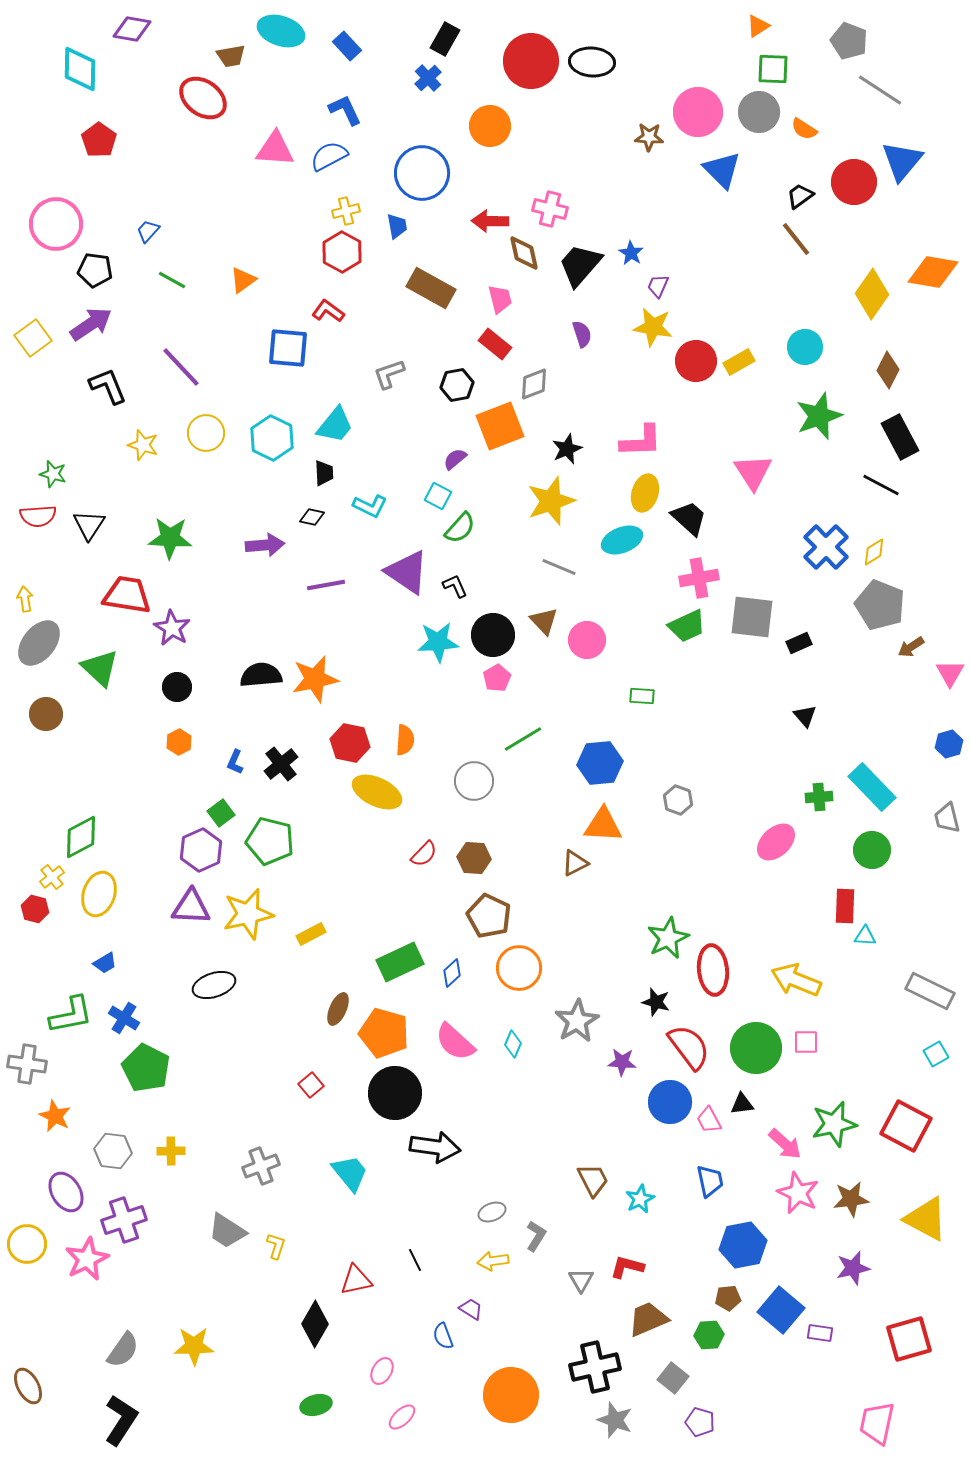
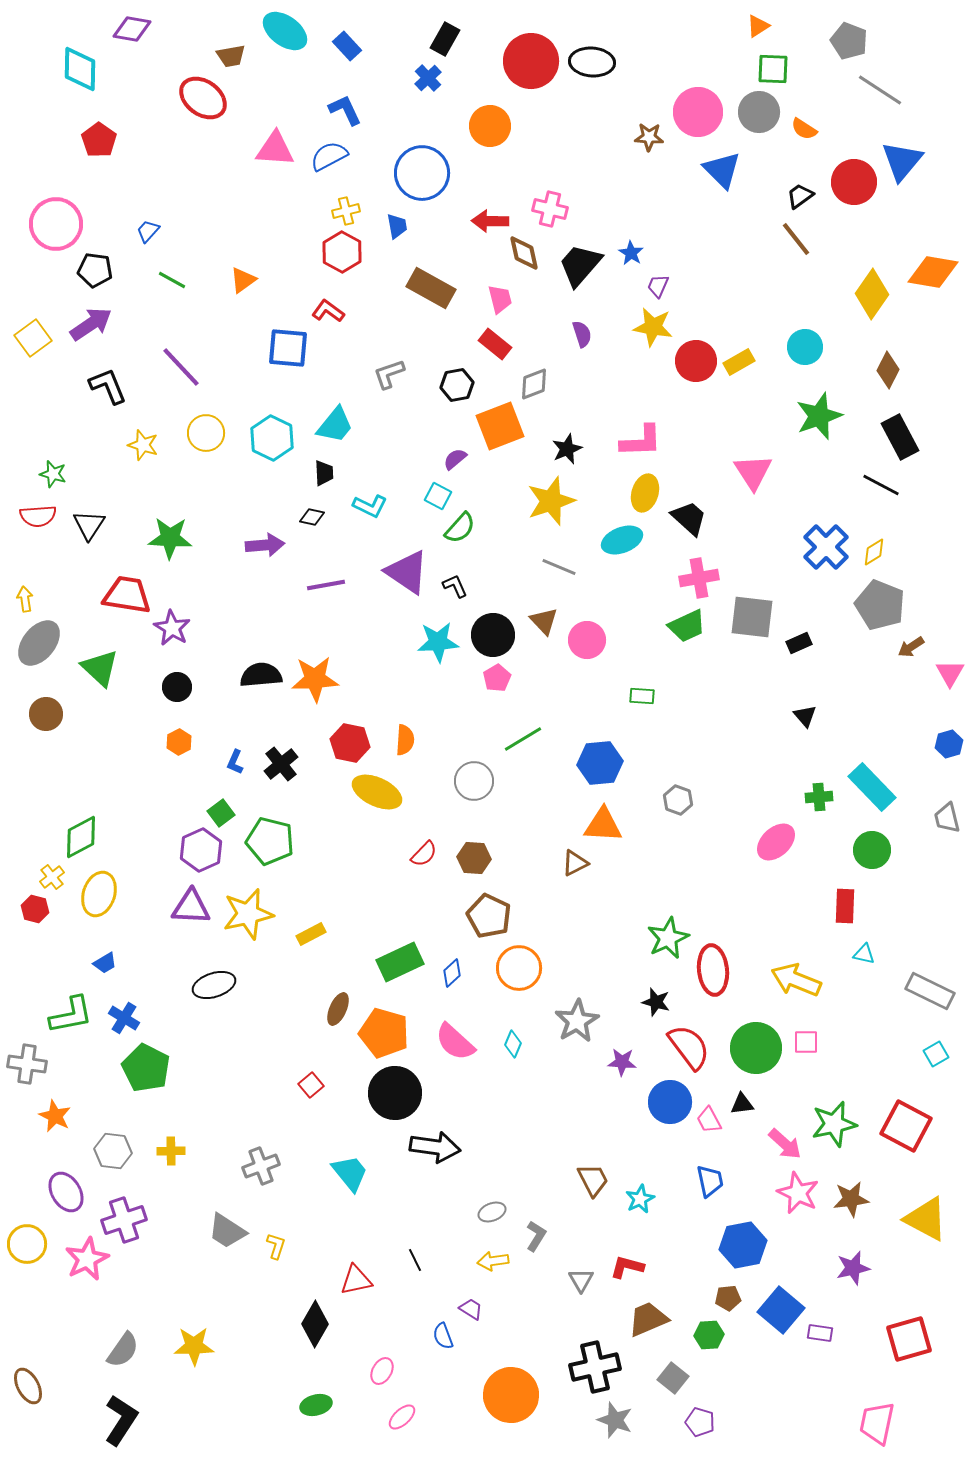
cyan ellipse at (281, 31): moved 4 px right; rotated 18 degrees clockwise
orange star at (315, 679): rotated 9 degrees clockwise
cyan triangle at (865, 936): moved 1 px left, 18 px down; rotated 10 degrees clockwise
